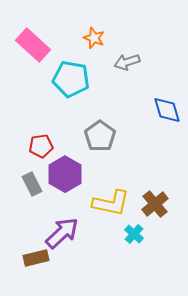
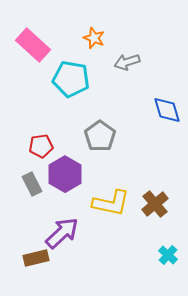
cyan cross: moved 34 px right, 21 px down
